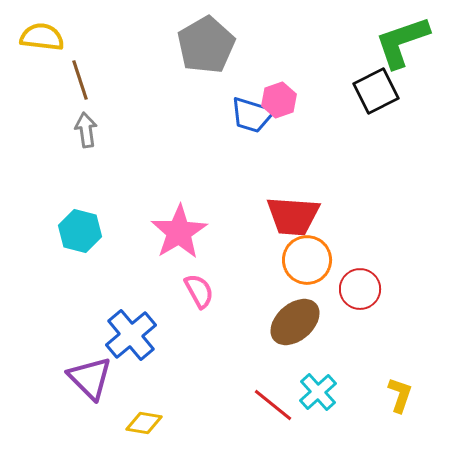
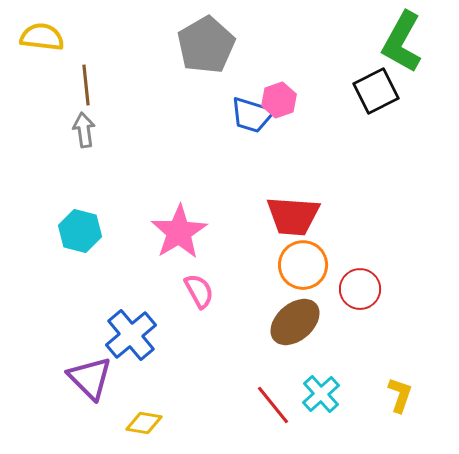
green L-shape: rotated 42 degrees counterclockwise
brown line: moved 6 px right, 5 px down; rotated 12 degrees clockwise
gray arrow: moved 2 px left
orange circle: moved 4 px left, 5 px down
cyan cross: moved 3 px right, 2 px down
red line: rotated 12 degrees clockwise
